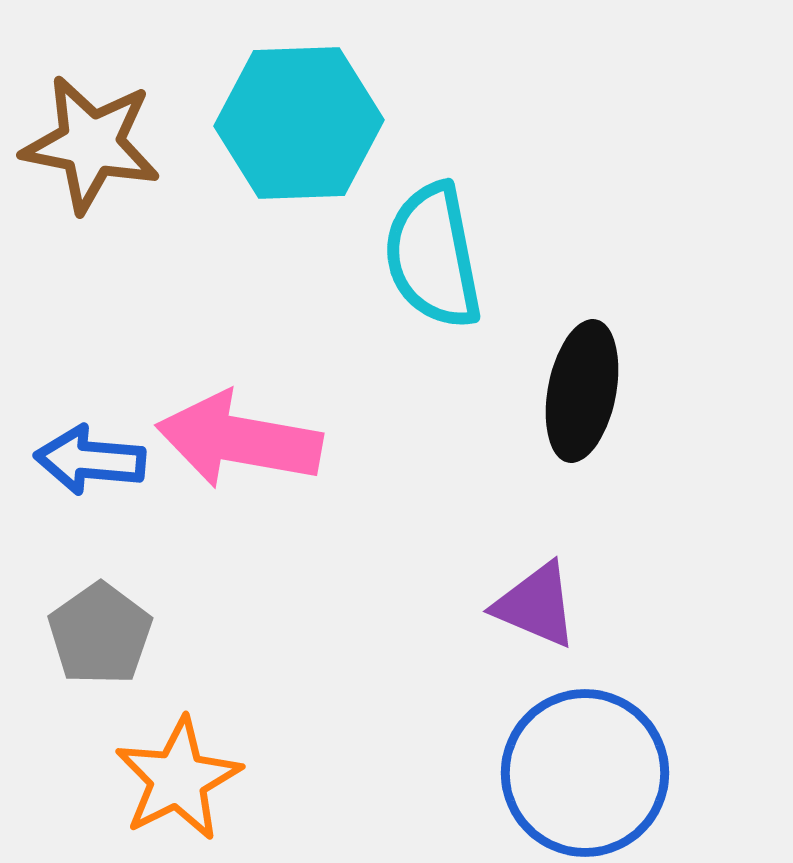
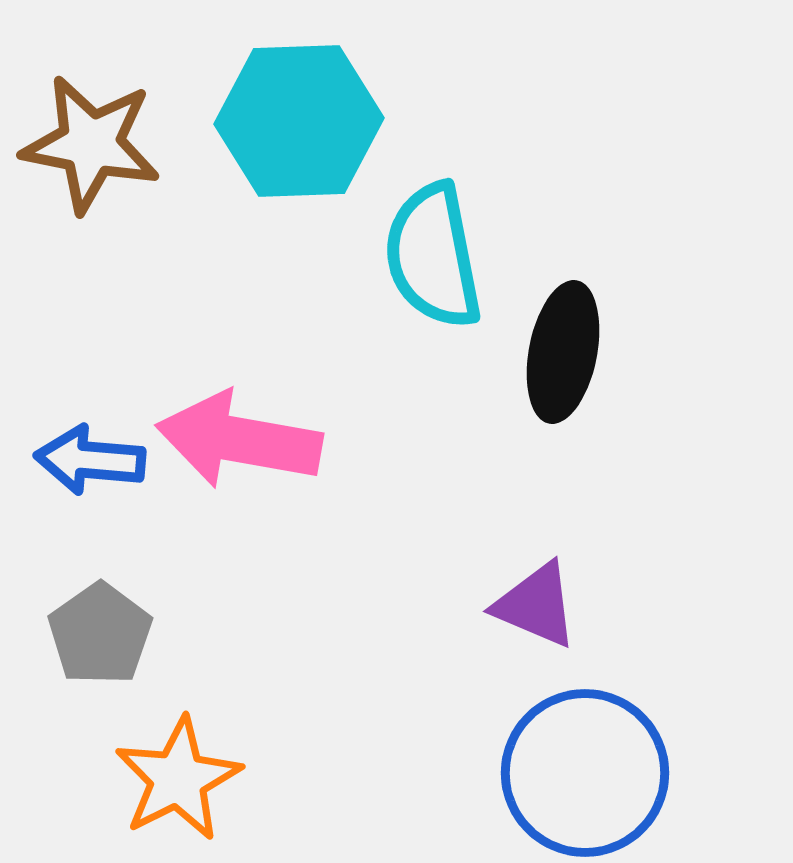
cyan hexagon: moved 2 px up
black ellipse: moved 19 px left, 39 px up
